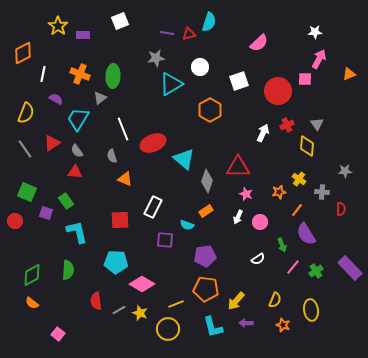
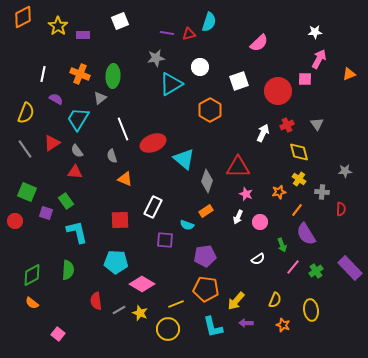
orange diamond at (23, 53): moved 36 px up
yellow diamond at (307, 146): moved 8 px left, 6 px down; rotated 20 degrees counterclockwise
